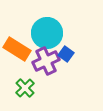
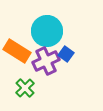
cyan circle: moved 2 px up
orange rectangle: moved 2 px down
